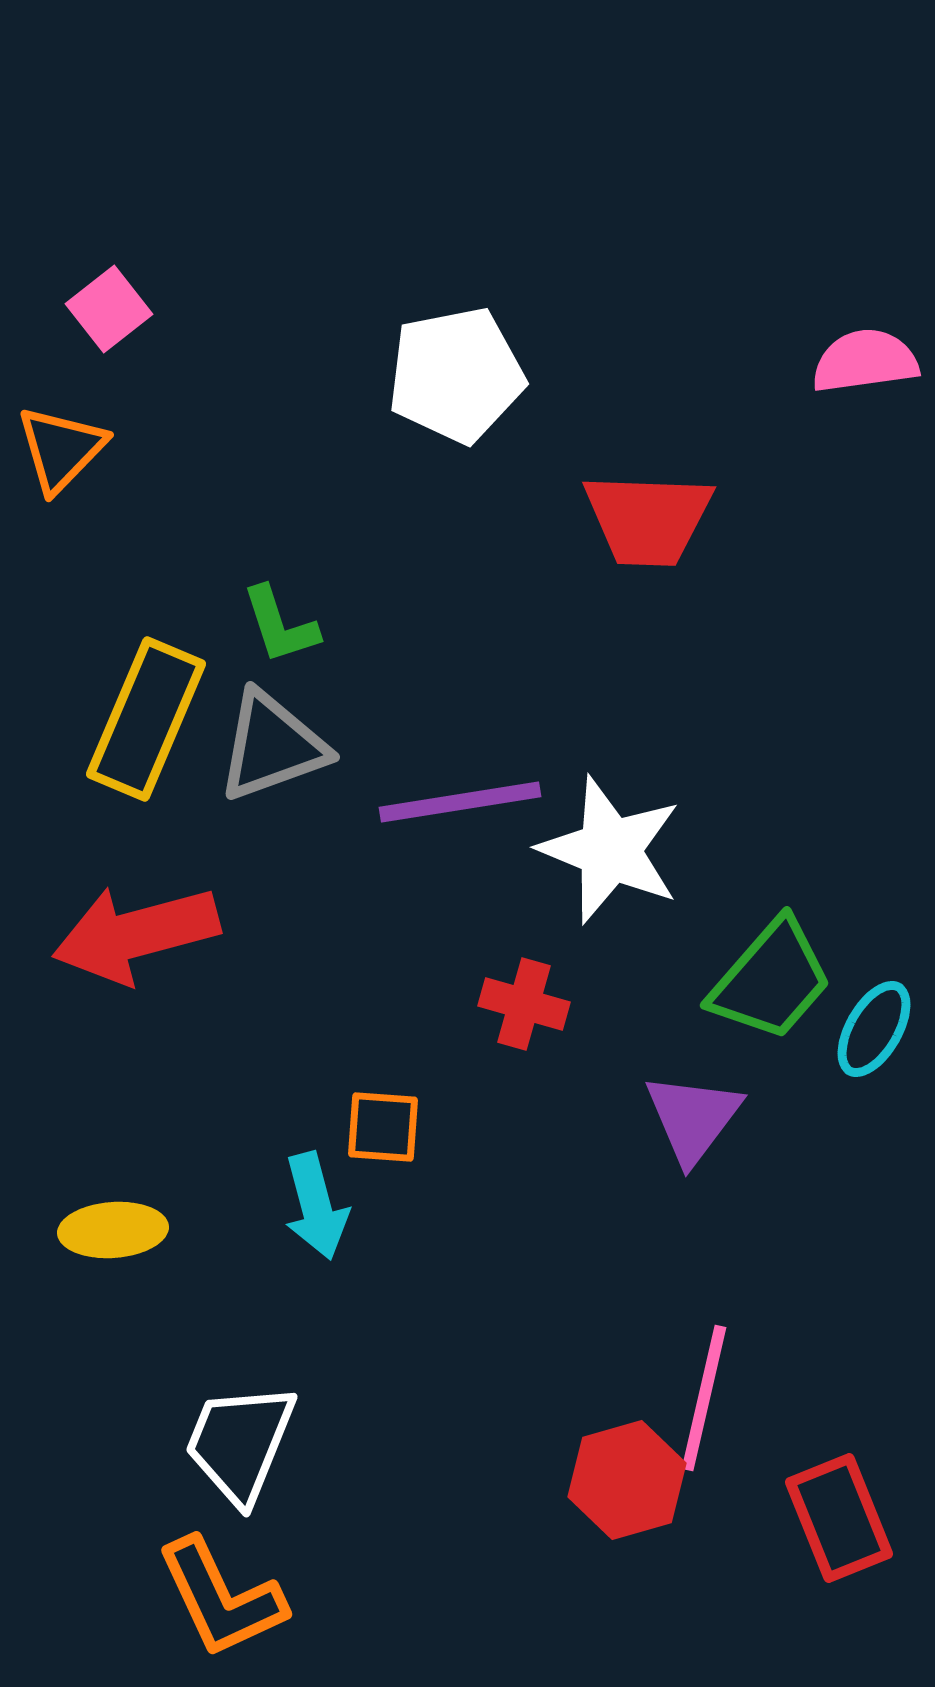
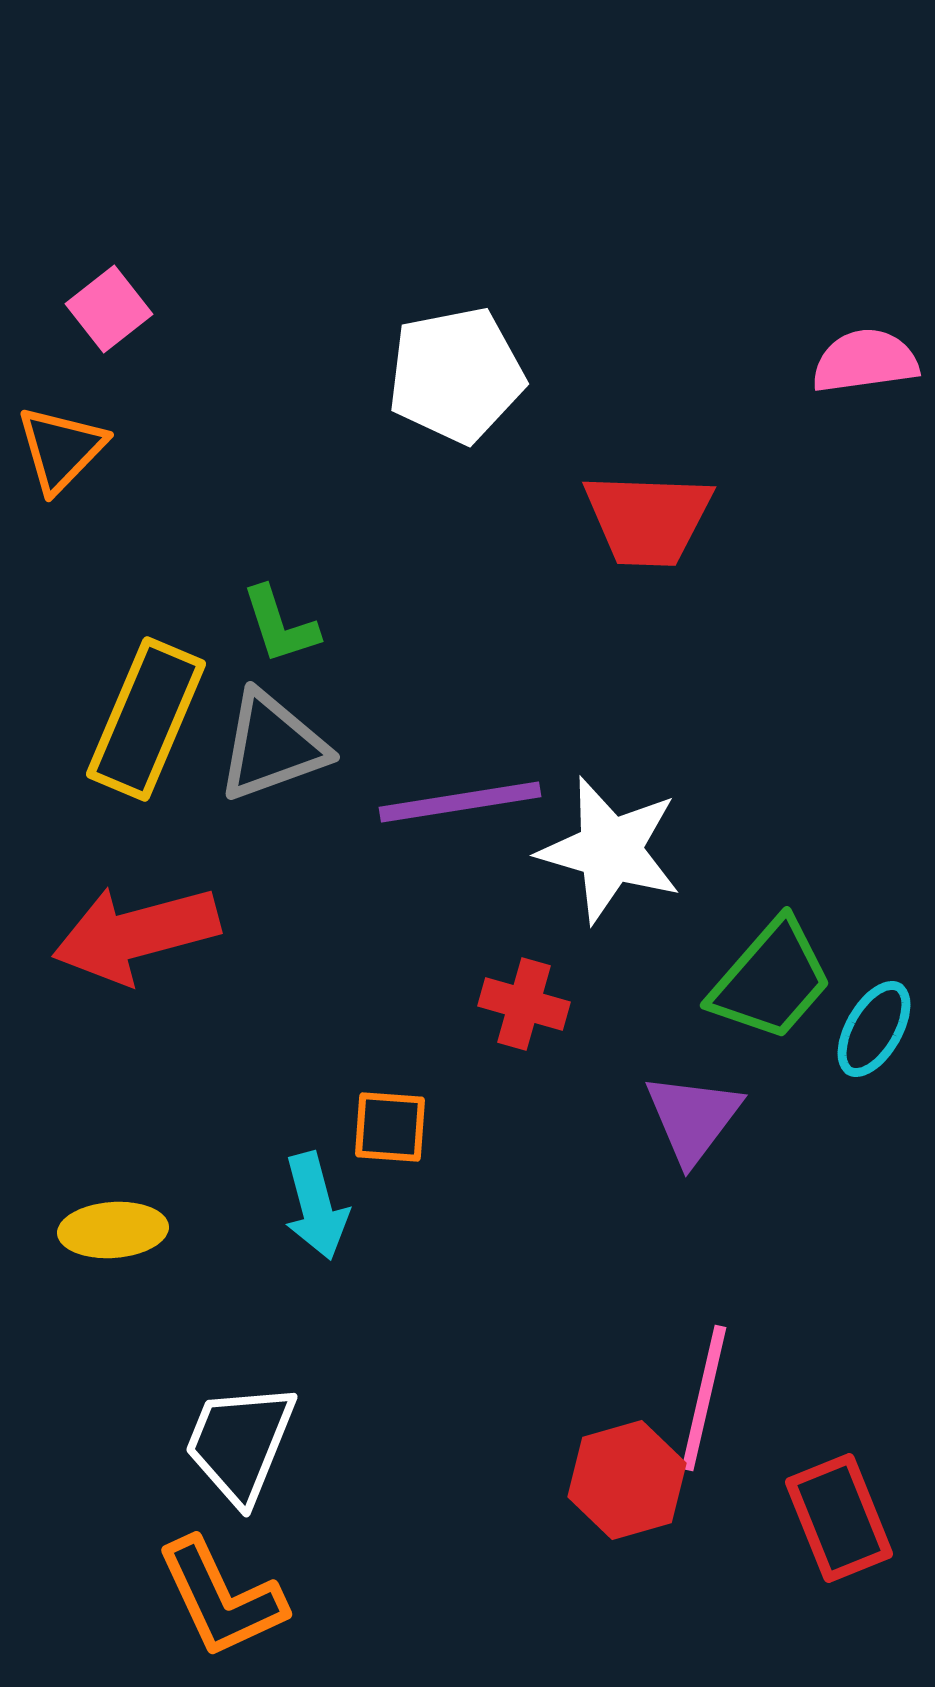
white star: rotated 6 degrees counterclockwise
orange square: moved 7 px right
